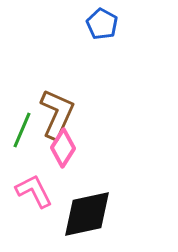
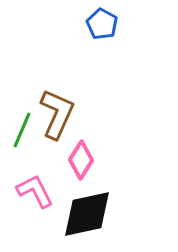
pink diamond: moved 18 px right, 12 px down
pink L-shape: moved 1 px right
